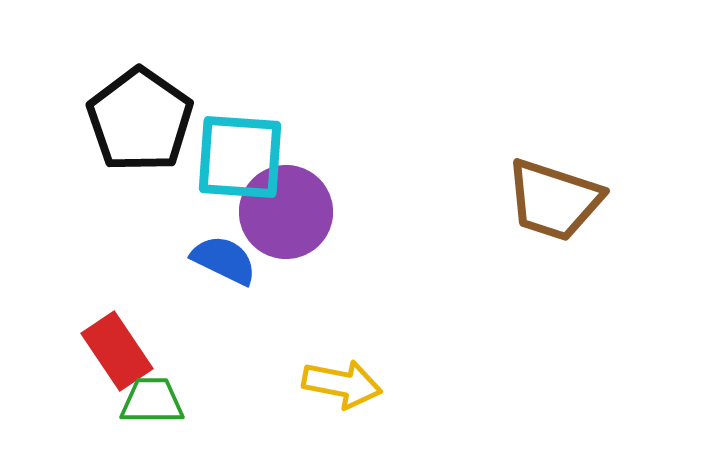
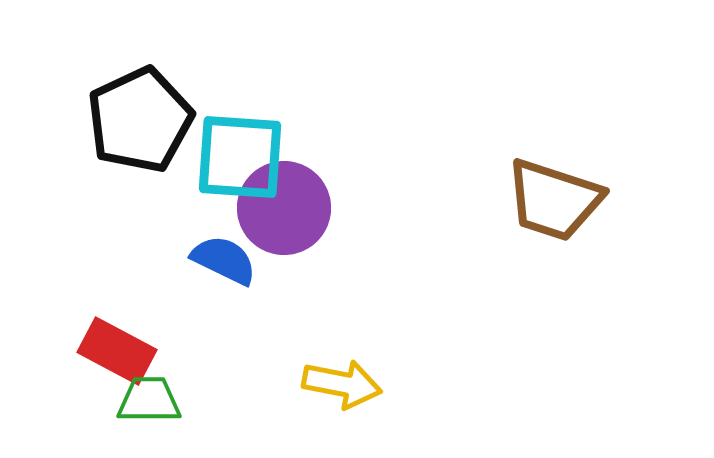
black pentagon: rotated 12 degrees clockwise
purple circle: moved 2 px left, 4 px up
red rectangle: rotated 28 degrees counterclockwise
green trapezoid: moved 3 px left, 1 px up
